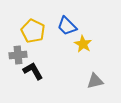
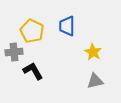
blue trapezoid: rotated 45 degrees clockwise
yellow pentagon: moved 1 px left
yellow star: moved 10 px right, 8 px down
gray cross: moved 4 px left, 3 px up
